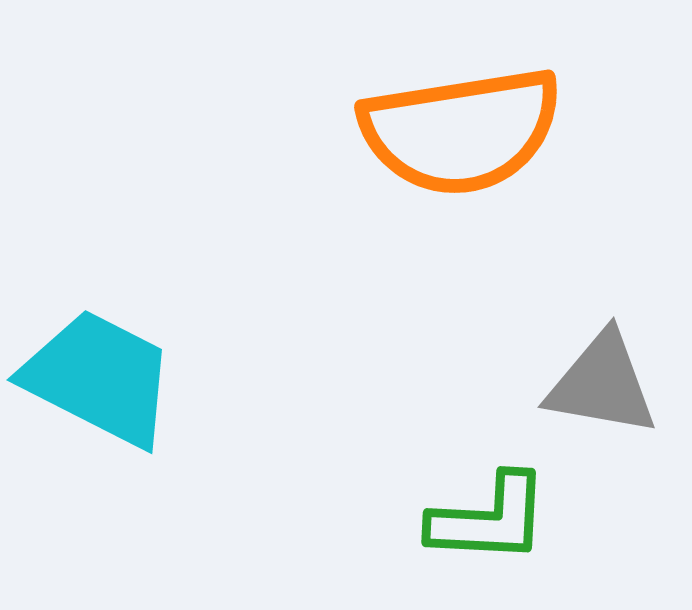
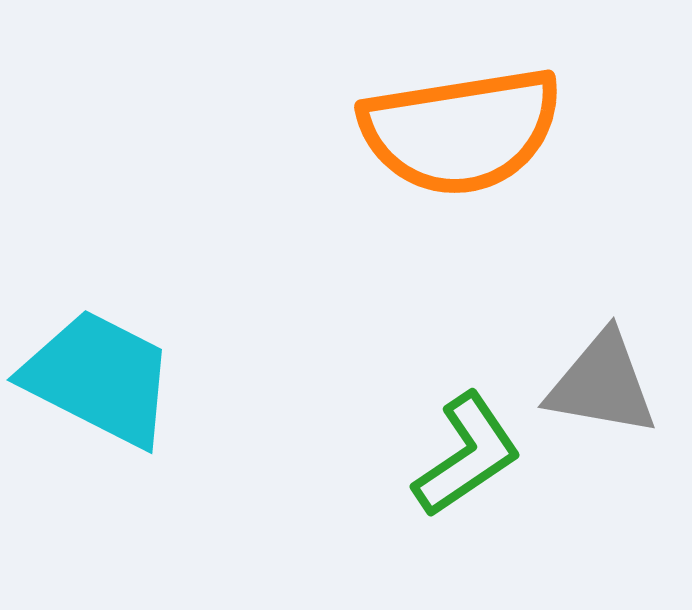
green L-shape: moved 22 px left, 64 px up; rotated 37 degrees counterclockwise
